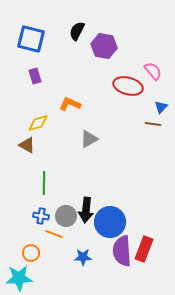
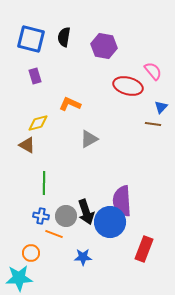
black semicircle: moved 13 px left, 6 px down; rotated 18 degrees counterclockwise
black arrow: moved 2 px down; rotated 25 degrees counterclockwise
purple semicircle: moved 50 px up
